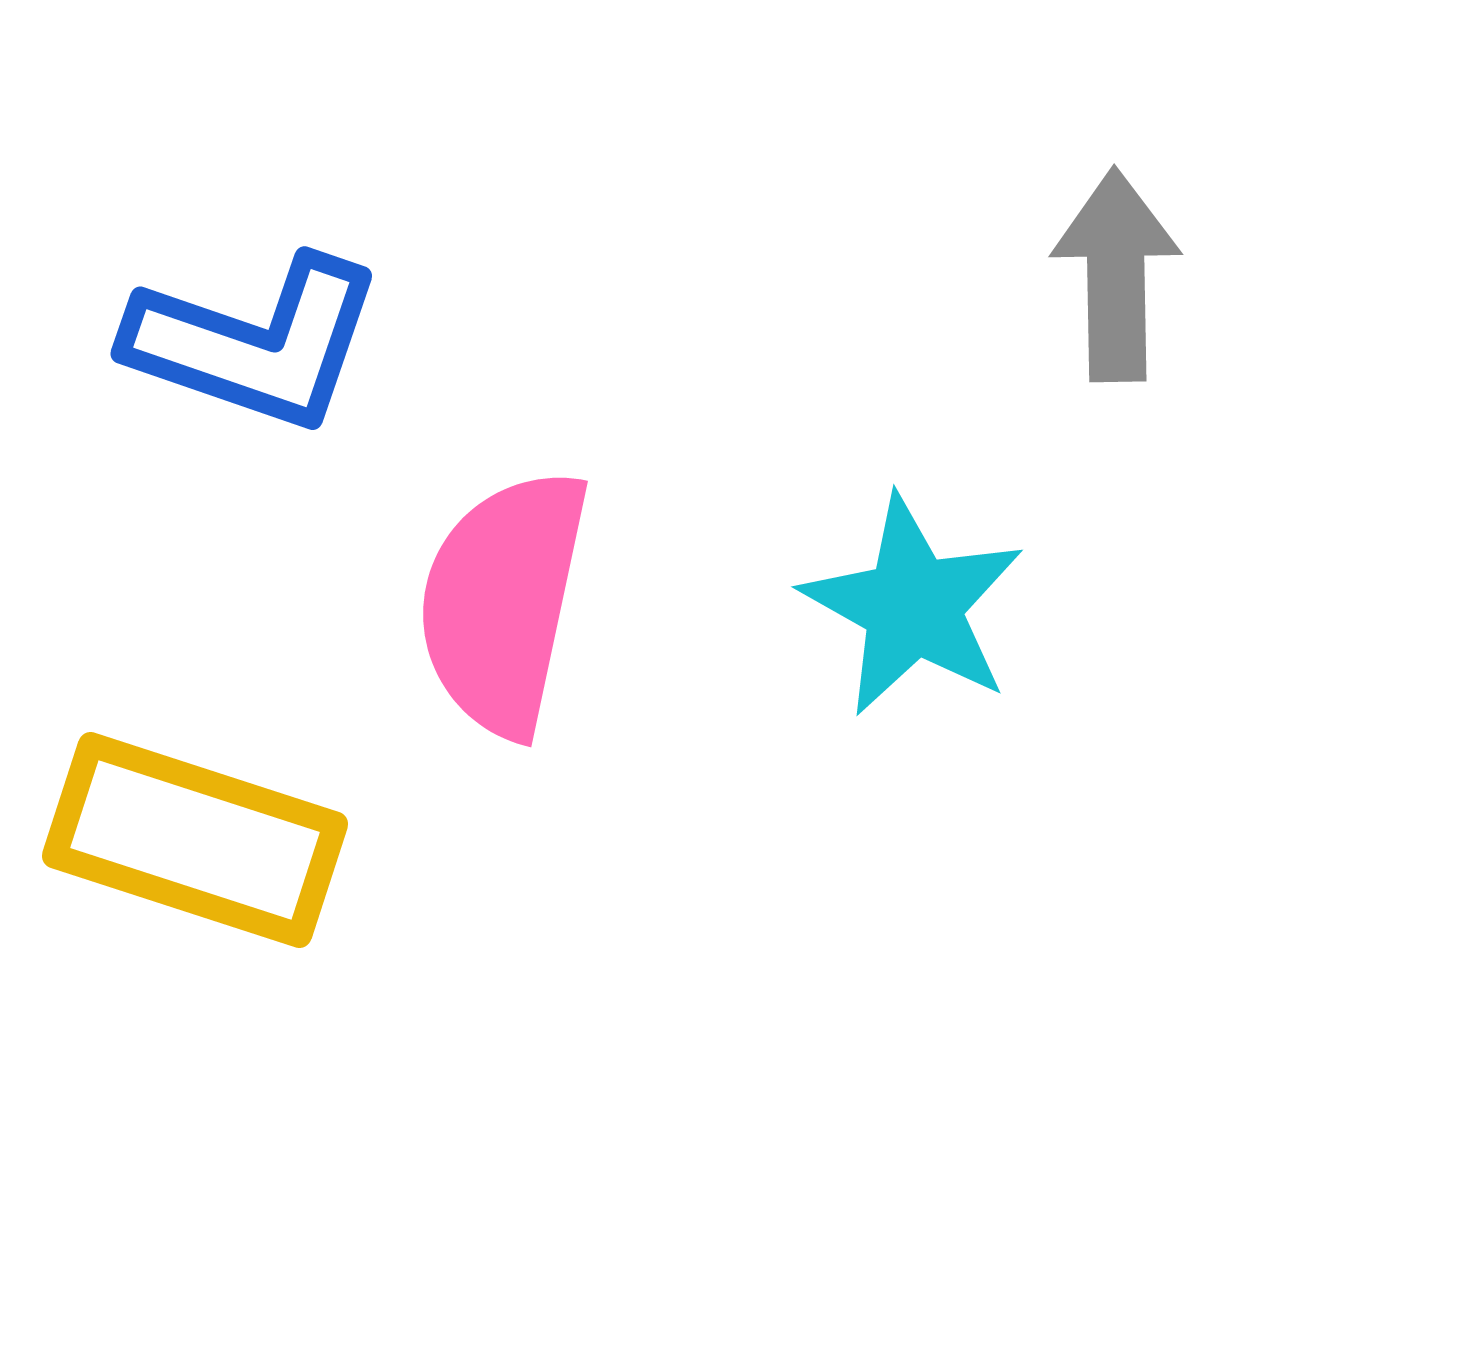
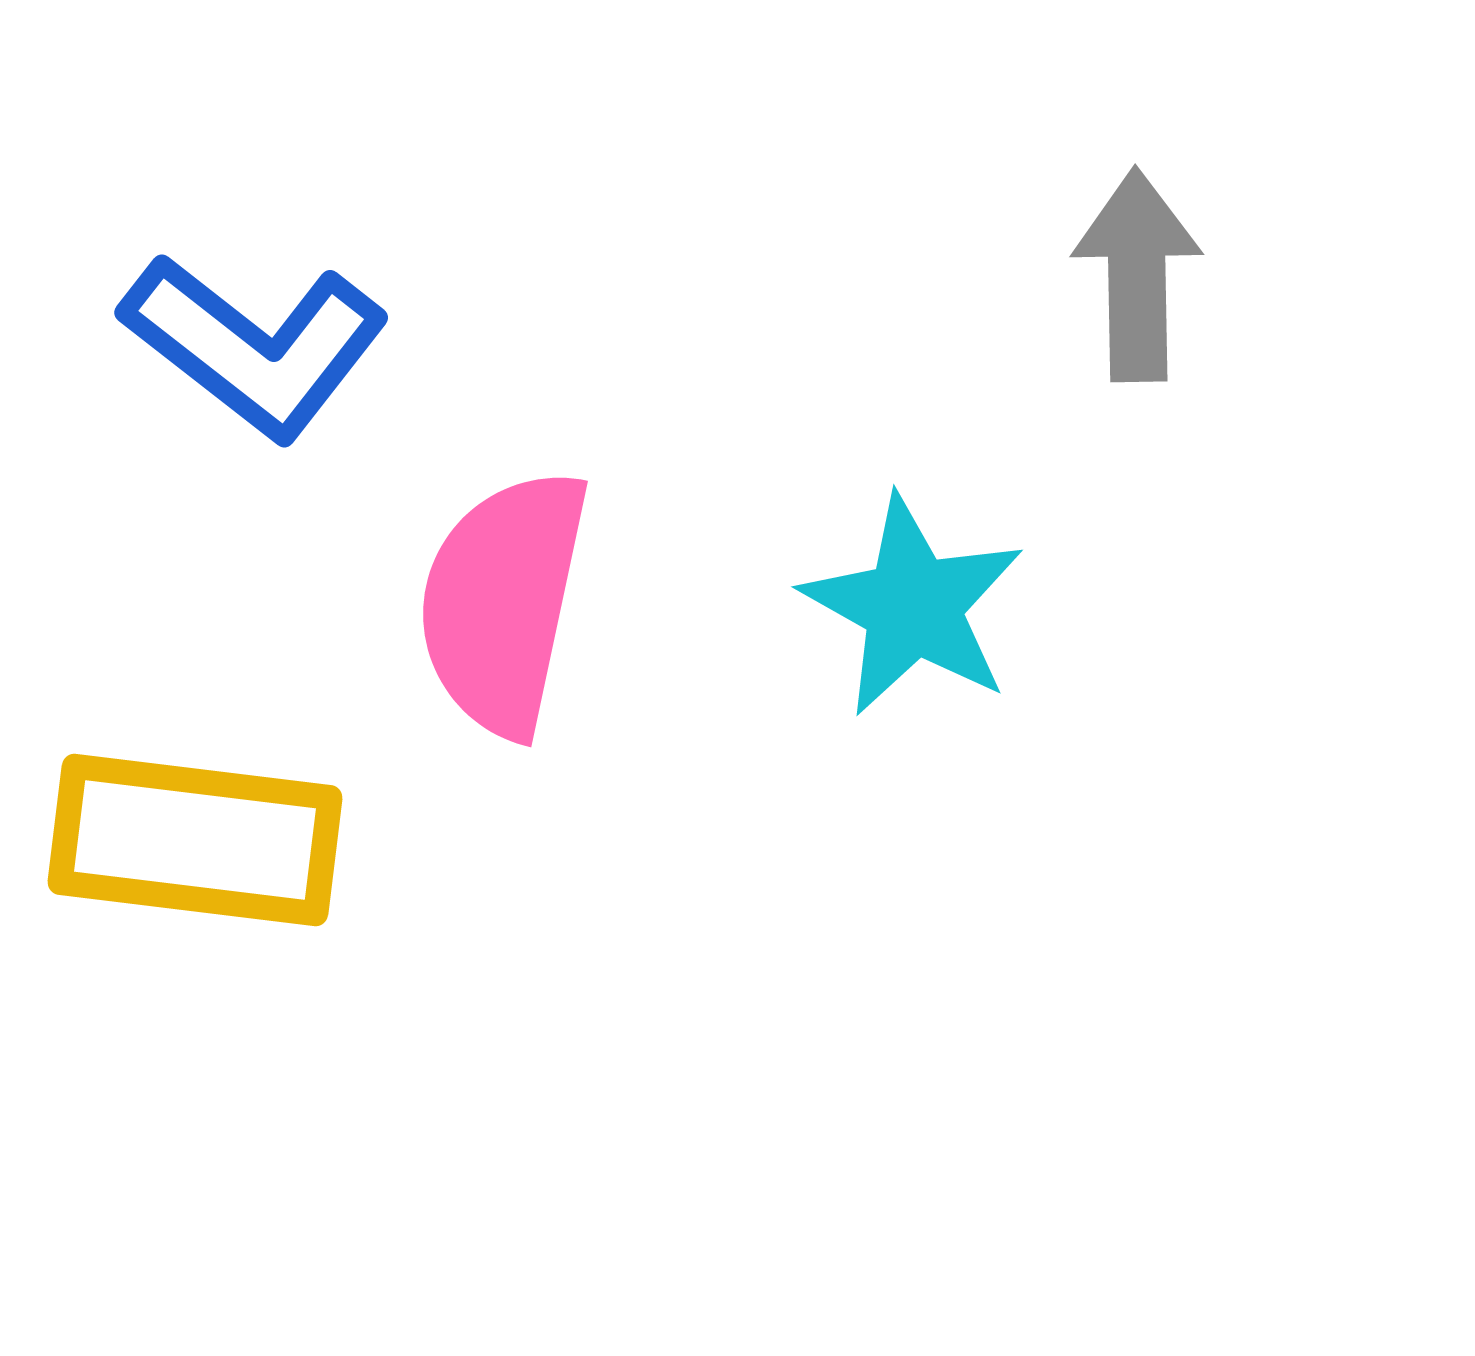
gray arrow: moved 21 px right
blue L-shape: moved 3 px down; rotated 19 degrees clockwise
yellow rectangle: rotated 11 degrees counterclockwise
